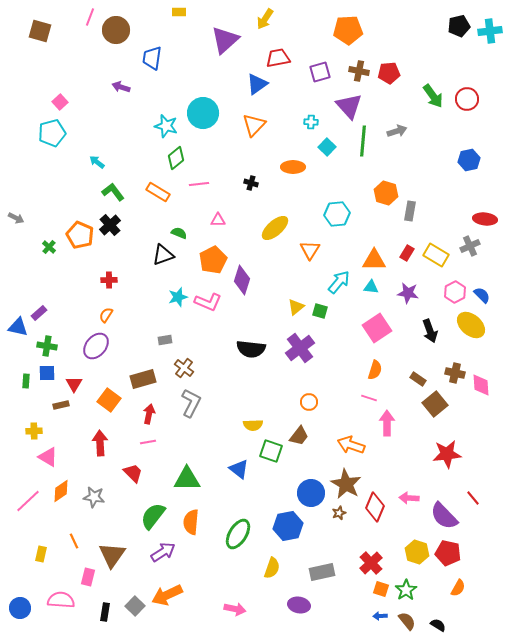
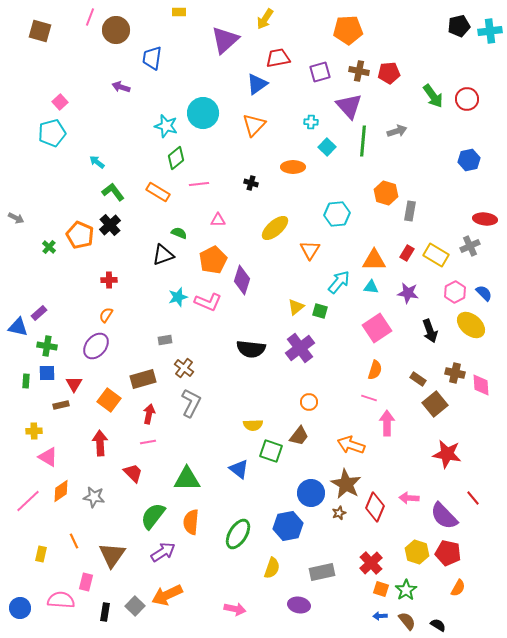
blue semicircle at (482, 295): moved 2 px right, 2 px up
red star at (447, 454): rotated 16 degrees clockwise
pink rectangle at (88, 577): moved 2 px left, 5 px down
